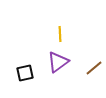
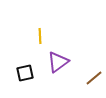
yellow line: moved 20 px left, 2 px down
brown line: moved 10 px down
